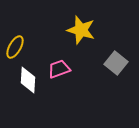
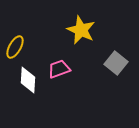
yellow star: rotated 8 degrees clockwise
